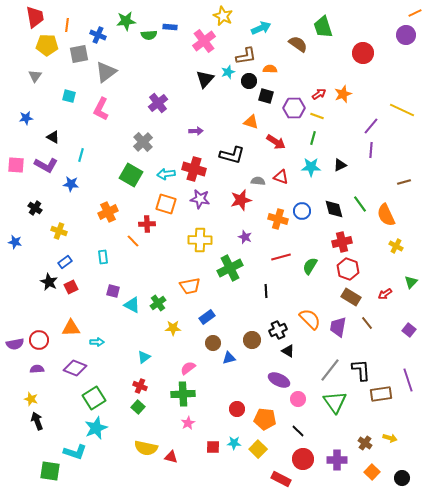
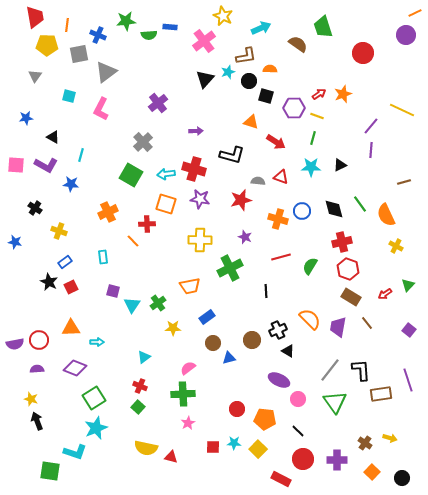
green triangle at (411, 282): moved 3 px left, 3 px down
cyan triangle at (132, 305): rotated 36 degrees clockwise
